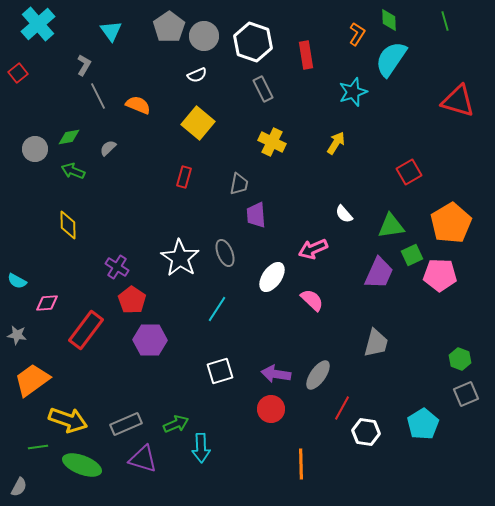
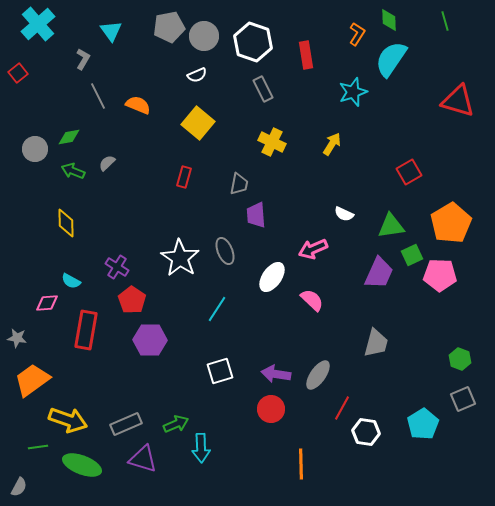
gray pentagon at (169, 27): rotated 24 degrees clockwise
gray L-shape at (84, 65): moved 1 px left, 6 px up
yellow arrow at (336, 143): moved 4 px left, 1 px down
gray semicircle at (108, 148): moved 1 px left, 15 px down
white semicircle at (344, 214): rotated 24 degrees counterclockwise
yellow diamond at (68, 225): moved 2 px left, 2 px up
gray ellipse at (225, 253): moved 2 px up
cyan semicircle at (17, 281): moved 54 px right
red rectangle at (86, 330): rotated 27 degrees counterclockwise
gray star at (17, 335): moved 3 px down
gray square at (466, 394): moved 3 px left, 5 px down
